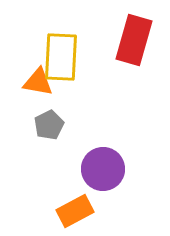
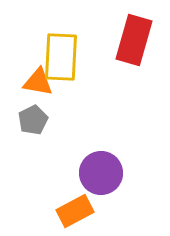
gray pentagon: moved 16 px left, 5 px up
purple circle: moved 2 px left, 4 px down
